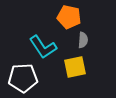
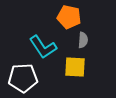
yellow square: rotated 15 degrees clockwise
